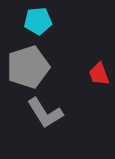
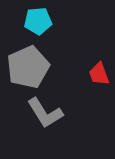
gray pentagon: rotated 6 degrees counterclockwise
